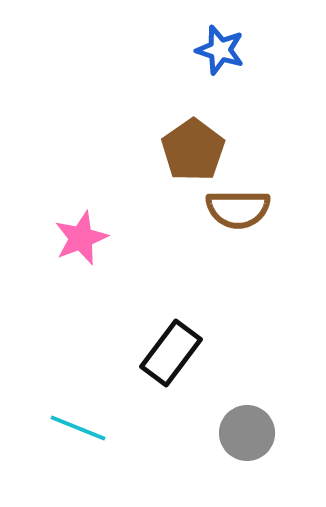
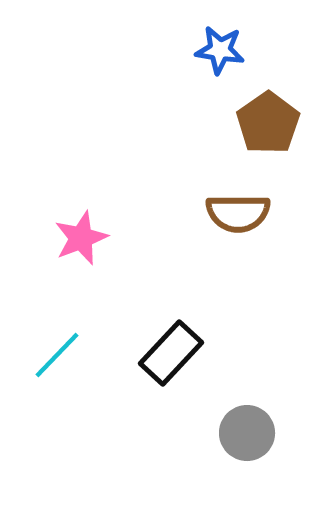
blue star: rotated 9 degrees counterclockwise
brown pentagon: moved 75 px right, 27 px up
brown semicircle: moved 4 px down
black rectangle: rotated 6 degrees clockwise
cyan line: moved 21 px left, 73 px up; rotated 68 degrees counterclockwise
